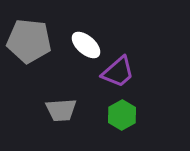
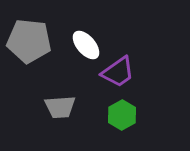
white ellipse: rotated 8 degrees clockwise
purple trapezoid: rotated 6 degrees clockwise
gray trapezoid: moved 1 px left, 3 px up
